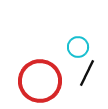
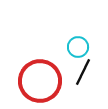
black line: moved 4 px left, 1 px up
